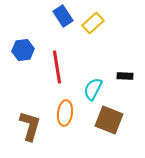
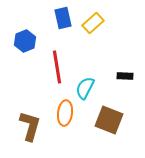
blue rectangle: moved 2 px down; rotated 20 degrees clockwise
blue hexagon: moved 2 px right, 9 px up; rotated 15 degrees counterclockwise
cyan semicircle: moved 8 px left, 1 px up
